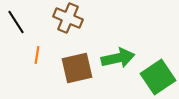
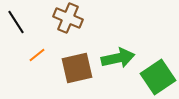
orange line: rotated 42 degrees clockwise
